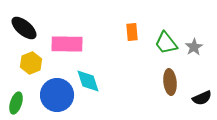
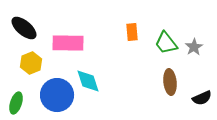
pink rectangle: moved 1 px right, 1 px up
